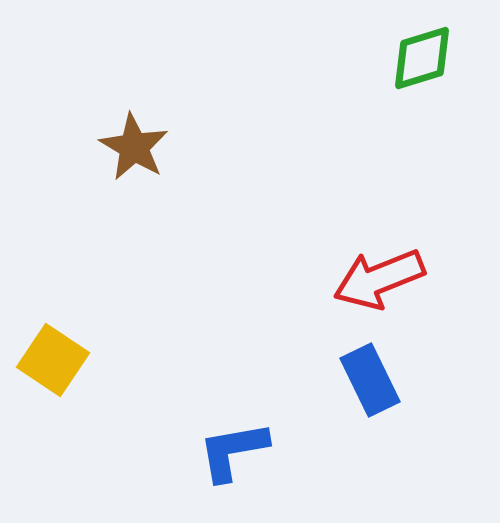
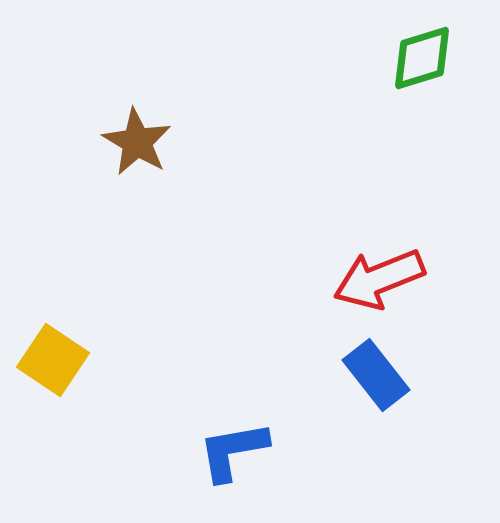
brown star: moved 3 px right, 5 px up
blue rectangle: moved 6 px right, 5 px up; rotated 12 degrees counterclockwise
